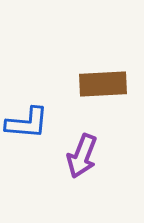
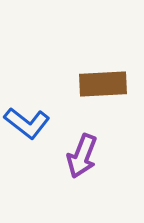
blue L-shape: rotated 33 degrees clockwise
